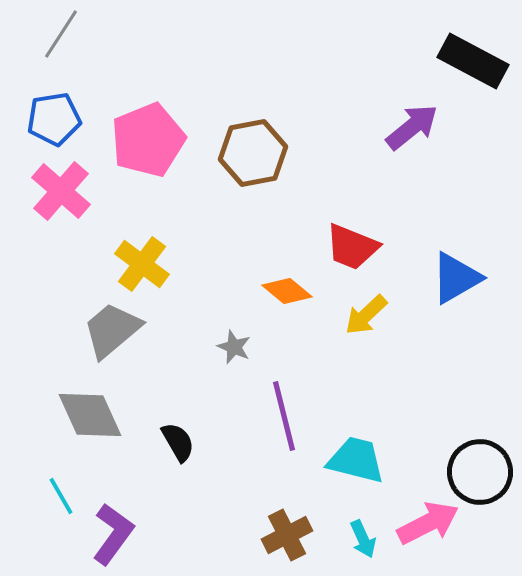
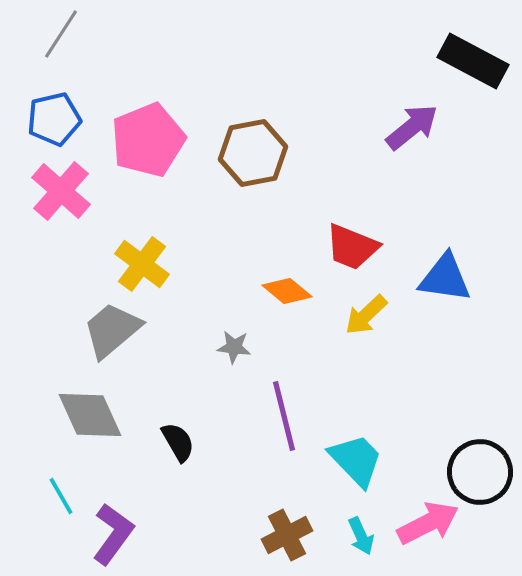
blue pentagon: rotated 4 degrees counterclockwise
blue triangle: moved 11 px left; rotated 38 degrees clockwise
gray star: rotated 16 degrees counterclockwise
cyan trapezoid: rotated 32 degrees clockwise
cyan arrow: moved 2 px left, 3 px up
